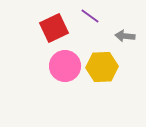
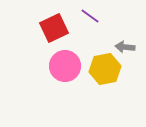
gray arrow: moved 11 px down
yellow hexagon: moved 3 px right, 2 px down; rotated 8 degrees counterclockwise
